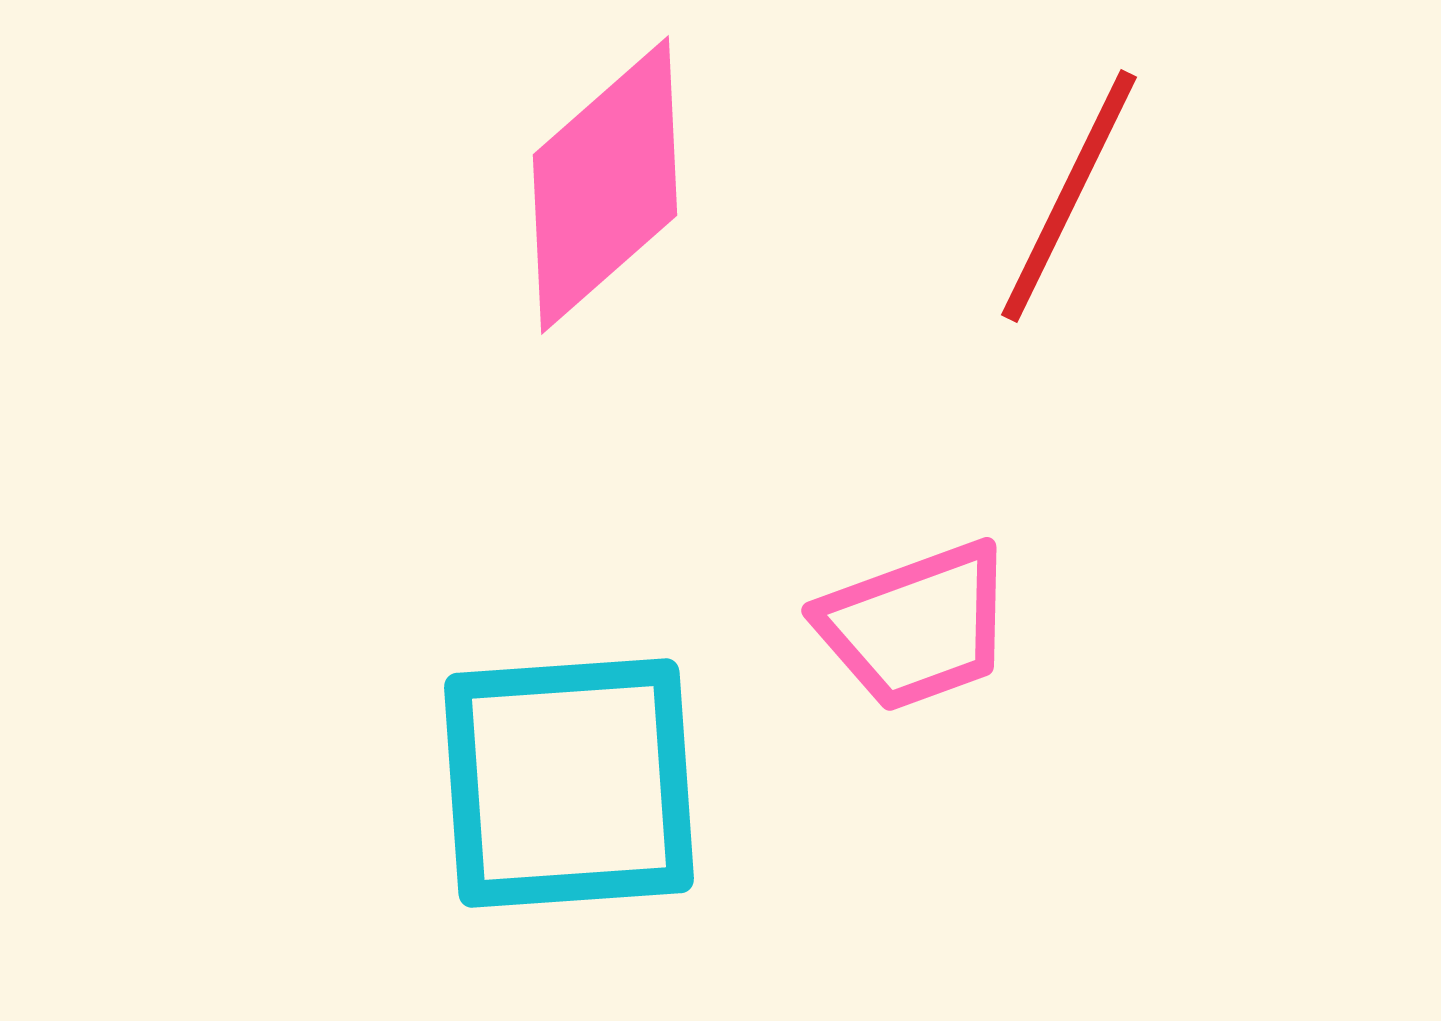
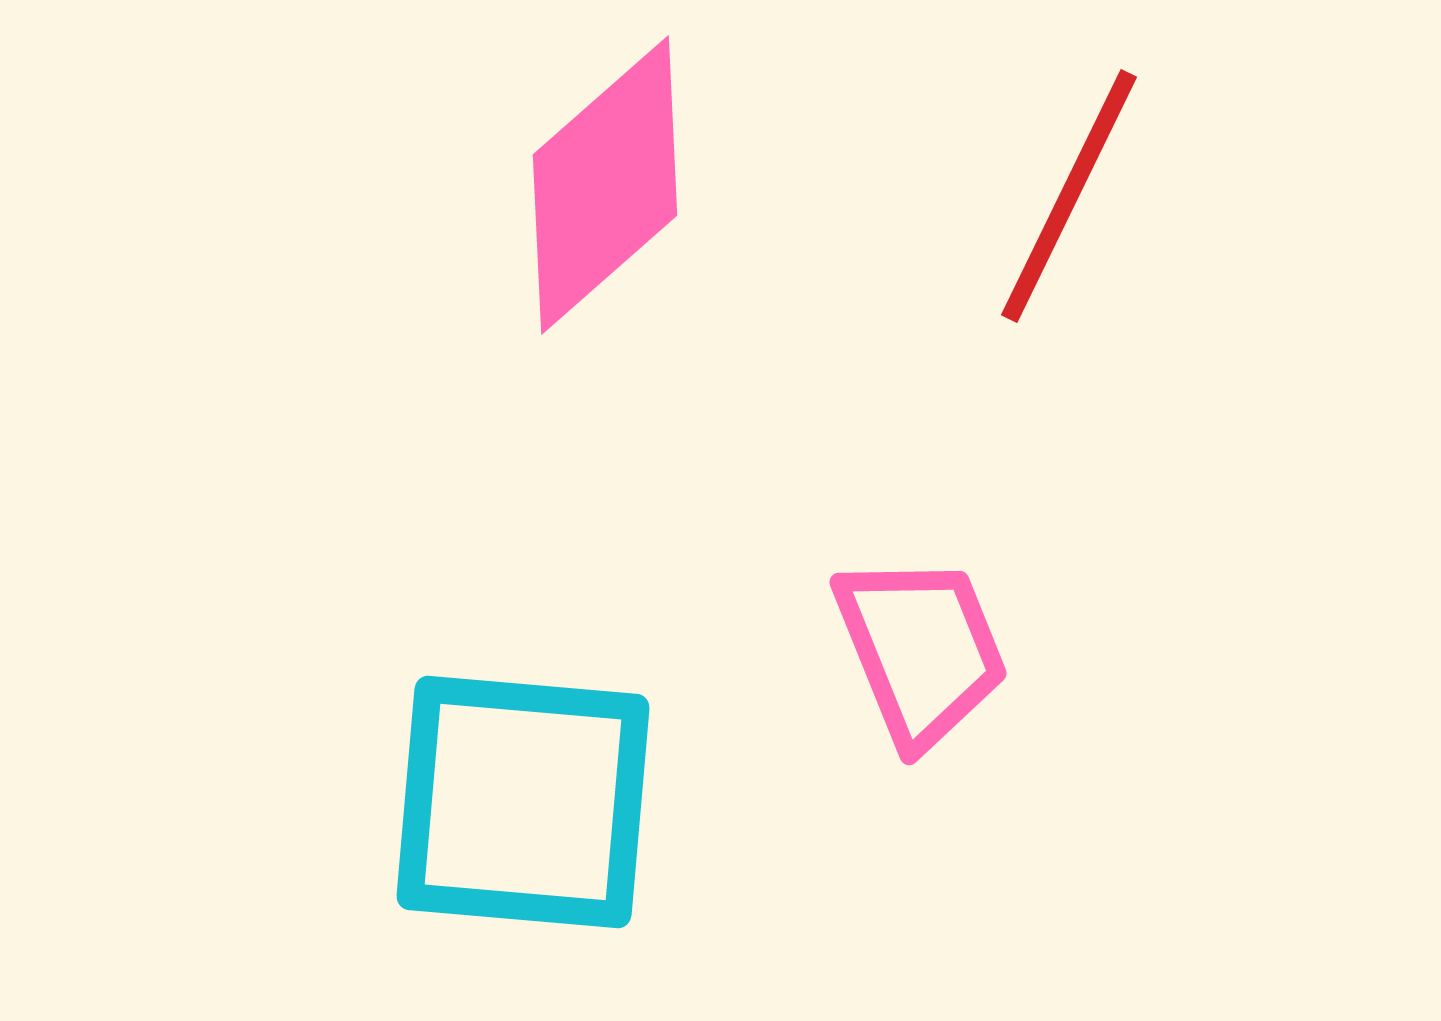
pink trapezoid: moved 5 px right, 24 px down; rotated 92 degrees counterclockwise
cyan square: moved 46 px left, 19 px down; rotated 9 degrees clockwise
